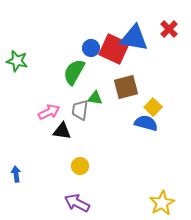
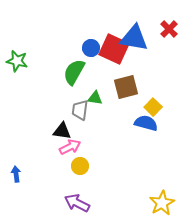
pink arrow: moved 21 px right, 35 px down
